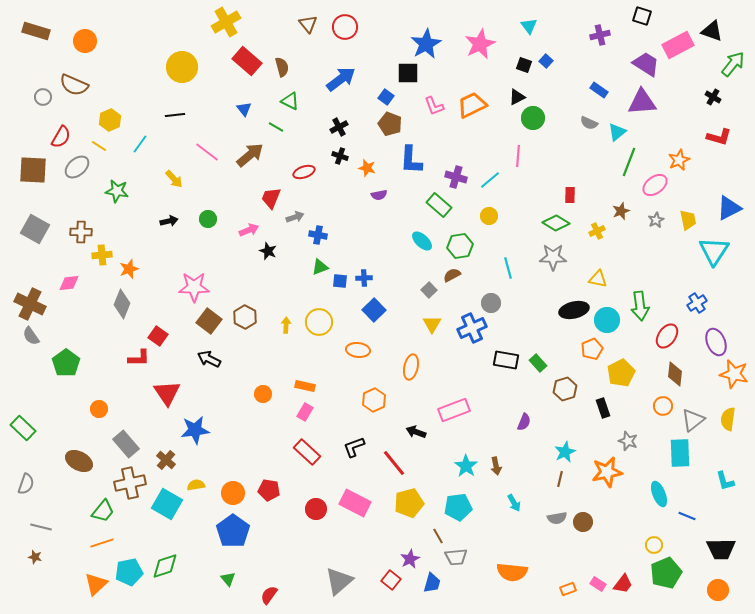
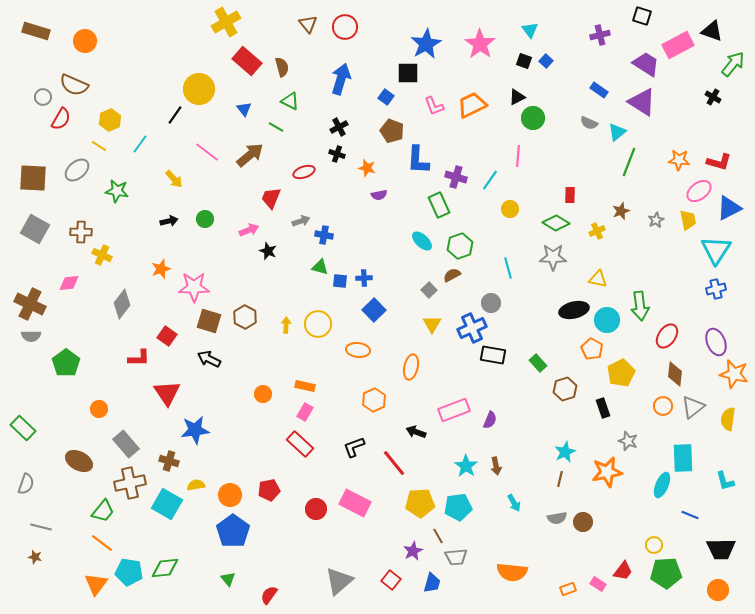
cyan triangle at (529, 26): moved 1 px right, 4 px down
pink star at (480, 44): rotated 12 degrees counterclockwise
black square at (524, 65): moved 4 px up
yellow circle at (182, 67): moved 17 px right, 22 px down
blue arrow at (341, 79): rotated 36 degrees counterclockwise
purple triangle at (642, 102): rotated 36 degrees clockwise
black line at (175, 115): rotated 48 degrees counterclockwise
brown pentagon at (390, 124): moved 2 px right, 7 px down
red semicircle at (61, 137): moved 18 px up
red L-shape at (719, 137): moved 25 px down
black cross at (340, 156): moved 3 px left, 2 px up
blue L-shape at (411, 160): moved 7 px right
orange star at (679, 160): rotated 30 degrees clockwise
gray ellipse at (77, 167): moved 3 px down
brown square at (33, 170): moved 8 px down
cyan line at (490, 180): rotated 15 degrees counterclockwise
pink ellipse at (655, 185): moved 44 px right, 6 px down
green rectangle at (439, 205): rotated 25 degrees clockwise
yellow circle at (489, 216): moved 21 px right, 7 px up
gray arrow at (295, 217): moved 6 px right, 4 px down
green circle at (208, 219): moved 3 px left
blue cross at (318, 235): moved 6 px right
green hexagon at (460, 246): rotated 10 degrees counterclockwise
cyan triangle at (714, 251): moved 2 px right, 1 px up
yellow cross at (102, 255): rotated 30 degrees clockwise
green triangle at (320, 267): rotated 36 degrees clockwise
orange star at (129, 269): moved 32 px right
blue cross at (697, 303): moved 19 px right, 14 px up; rotated 18 degrees clockwise
gray diamond at (122, 304): rotated 16 degrees clockwise
brown square at (209, 321): rotated 20 degrees counterclockwise
yellow circle at (319, 322): moved 1 px left, 2 px down
gray semicircle at (31, 336): rotated 54 degrees counterclockwise
red square at (158, 336): moved 9 px right
orange pentagon at (592, 349): rotated 20 degrees counterclockwise
black rectangle at (506, 360): moved 13 px left, 5 px up
gray triangle at (693, 420): moved 13 px up
purple semicircle at (524, 422): moved 34 px left, 2 px up
red rectangle at (307, 452): moved 7 px left, 8 px up
cyan rectangle at (680, 453): moved 3 px right, 5 px down
brown cross at (166, 460): moved 3 px right, 1 px down; rotated 24 degrees counterclockwise
red pentagon at (269, 490): rotated 20 degrees counterclockwise
orange circle at (233, 493): moved 3 px left, 2 px down
cyan ellipse at (659, 494): moved 3 px right, 9 px up; rotated 45 degrees clockwise
yellow pentagon at (409, 503): moved 11 px right; rotated 12 degrees clockwise
blue line at (687, 516): moved 3 px right, 1 px up
orange line at (102, 543): rotated 55 degrees clockwise
purple star at (410, 559): moved 3 px right, 8 px up
green diamond at (165, 566): moved 2 px down; rotated 12 degrees clockwise
cyan pentagon at (129, 572): rotated 20 degrees clockwise
green pentagon at (666, 573): rotated 20 degrees clockwise
orange triangle at (96, 584): rotated 10 degrees counterclockwise
red trapezoid at (623, 584): moved 13 px up
